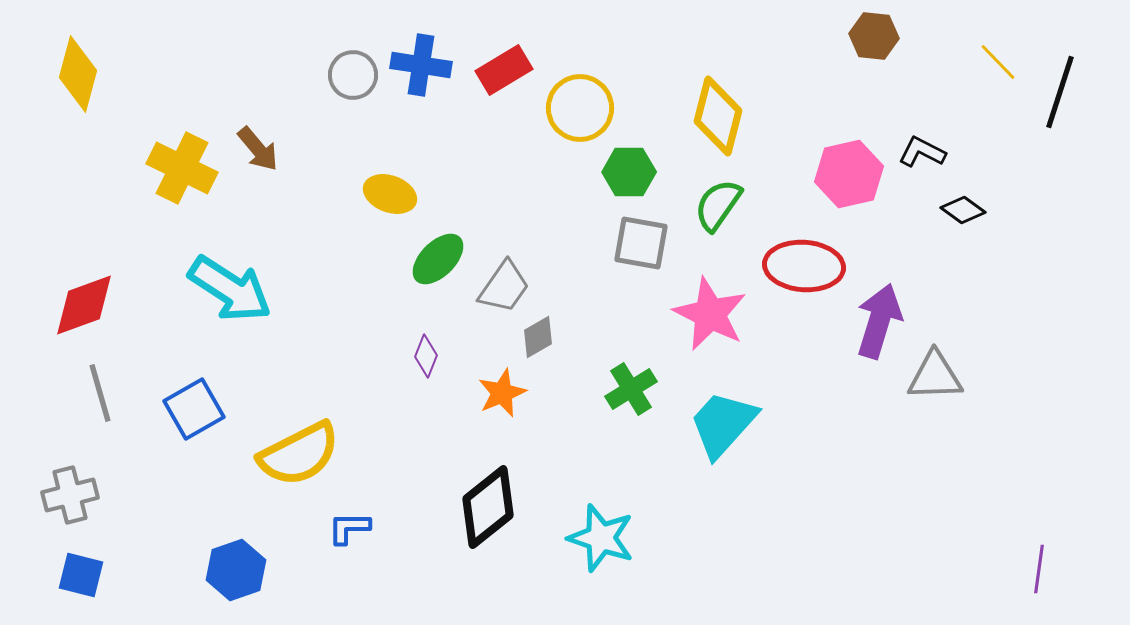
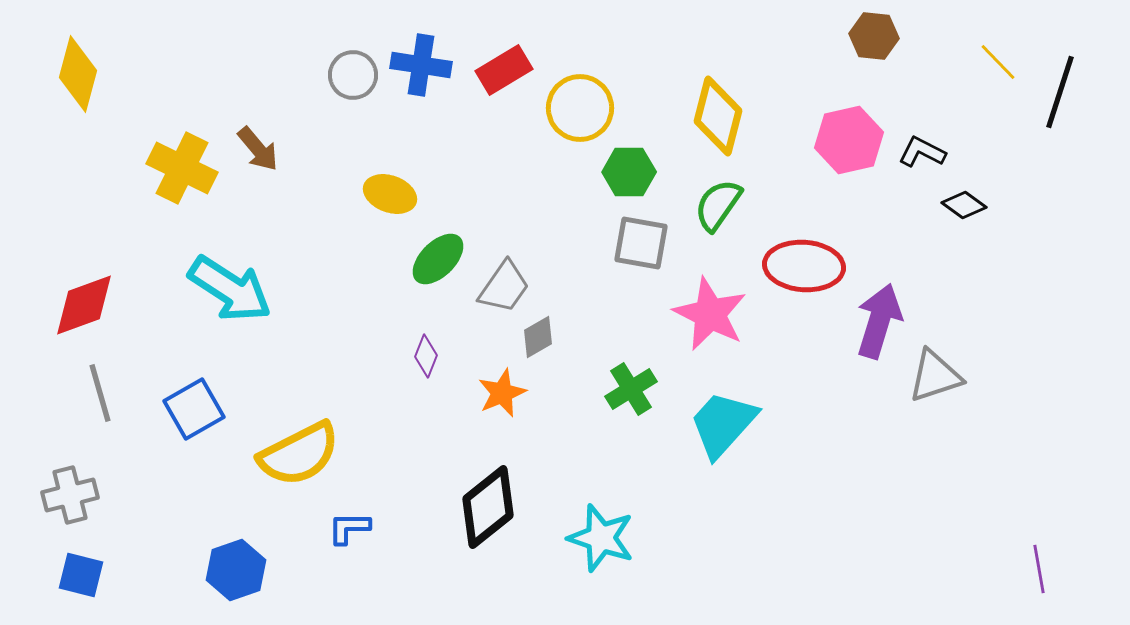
pink hexagon at (849, 174): moved 34 px up
black diamond at (963, 210): moved 1 px right, 5 px up
gray triangle at (935, 376): rotated 16 degrees counterclockwise
purple line at (1039, 569): rotated 18 degrees counterclockwise
